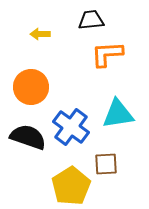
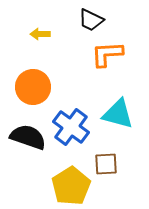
black trapezoid: rotated 148 degrees counterclockwise
orange circle: moved 2 px right
cyan triangle: rotated 24 degrees clockwise
